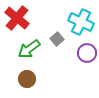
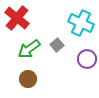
cyan cross: moved 1 px down
gray square: moved 6 px down
purple circle: moved 6 px down
brown circle: moved 1 px right
